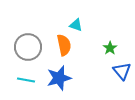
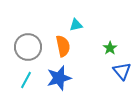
cyan triangle: rotated 32 degrees counterclockwise
orange semicircle: moved 1 px left, 1 px down
cyan line: rotated 72 degrees counterclockwise
